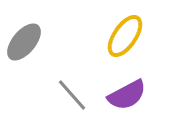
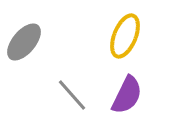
yellow ellipse: rotated 12 degrees counterclockwise
purple semicircle: rotated 36 degrees counterclockwise
